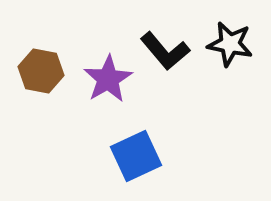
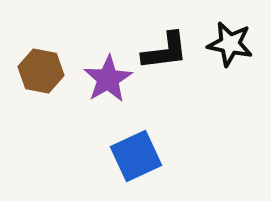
black L-shape: rotated 57 degrees counterclockwise
